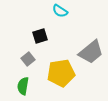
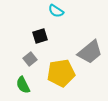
cyan semicircle: moved 4 px left
gray trapezoid: moved 1 px left
gray square: moved 2 px right
green semicircle: moved 1 px up; rotated 36 degrees counterclockwise
